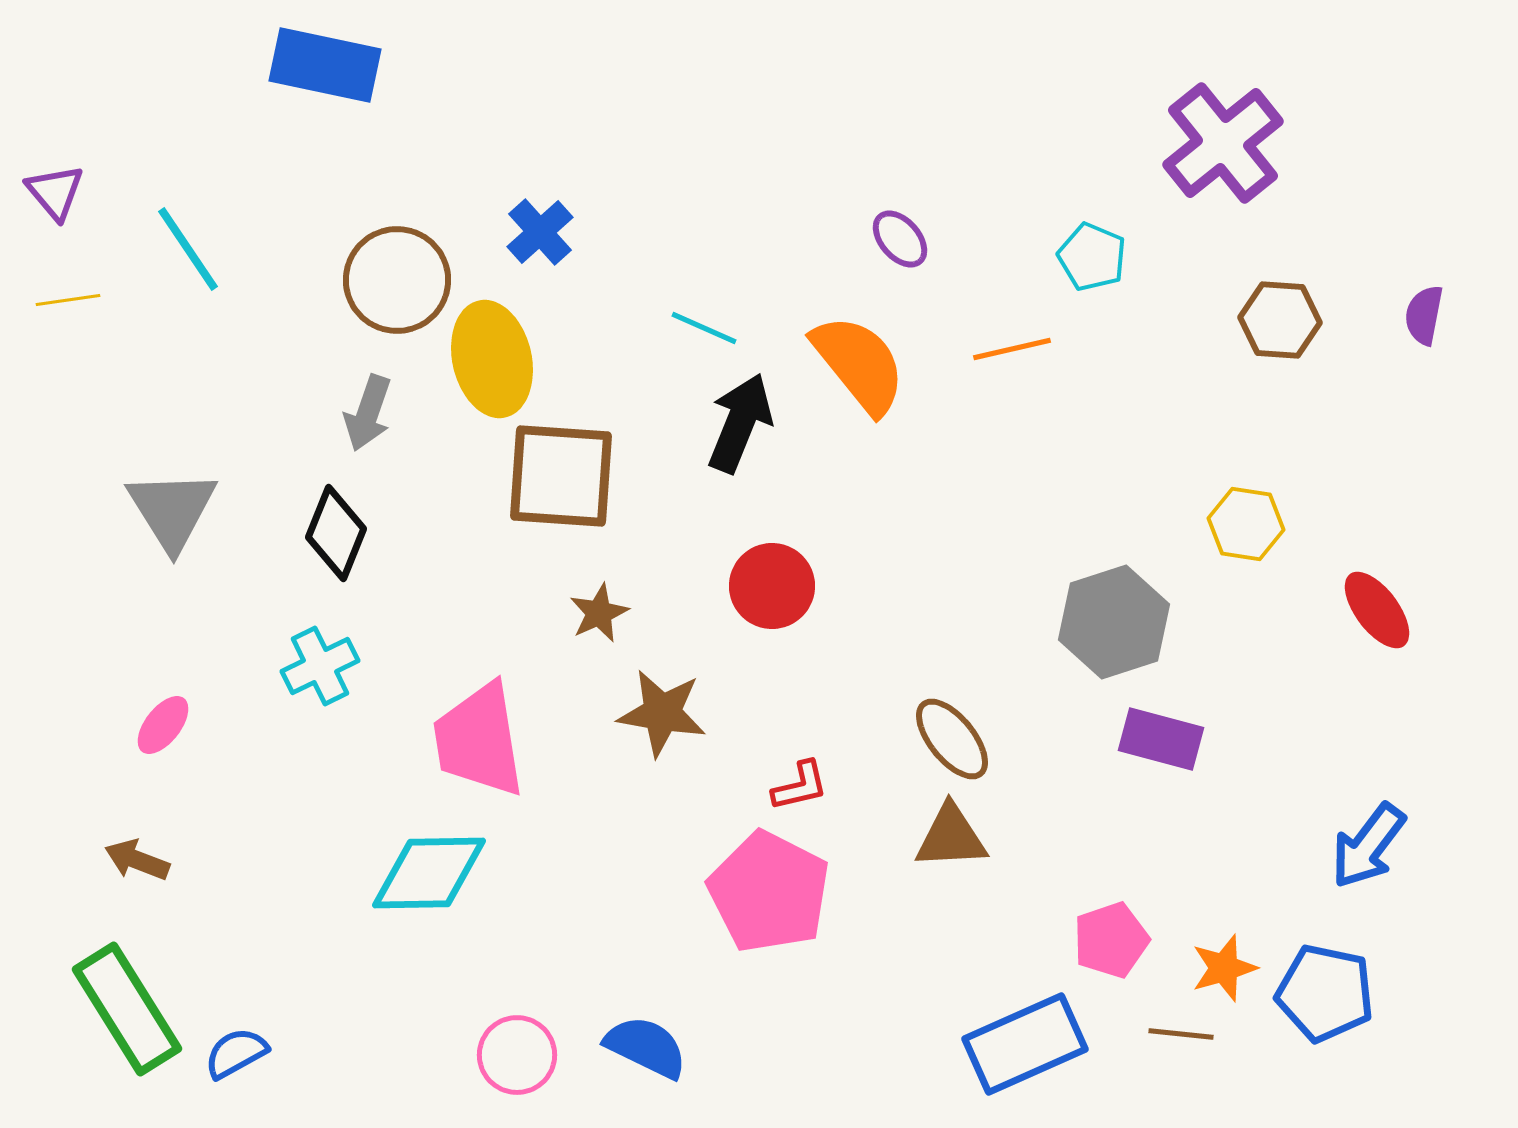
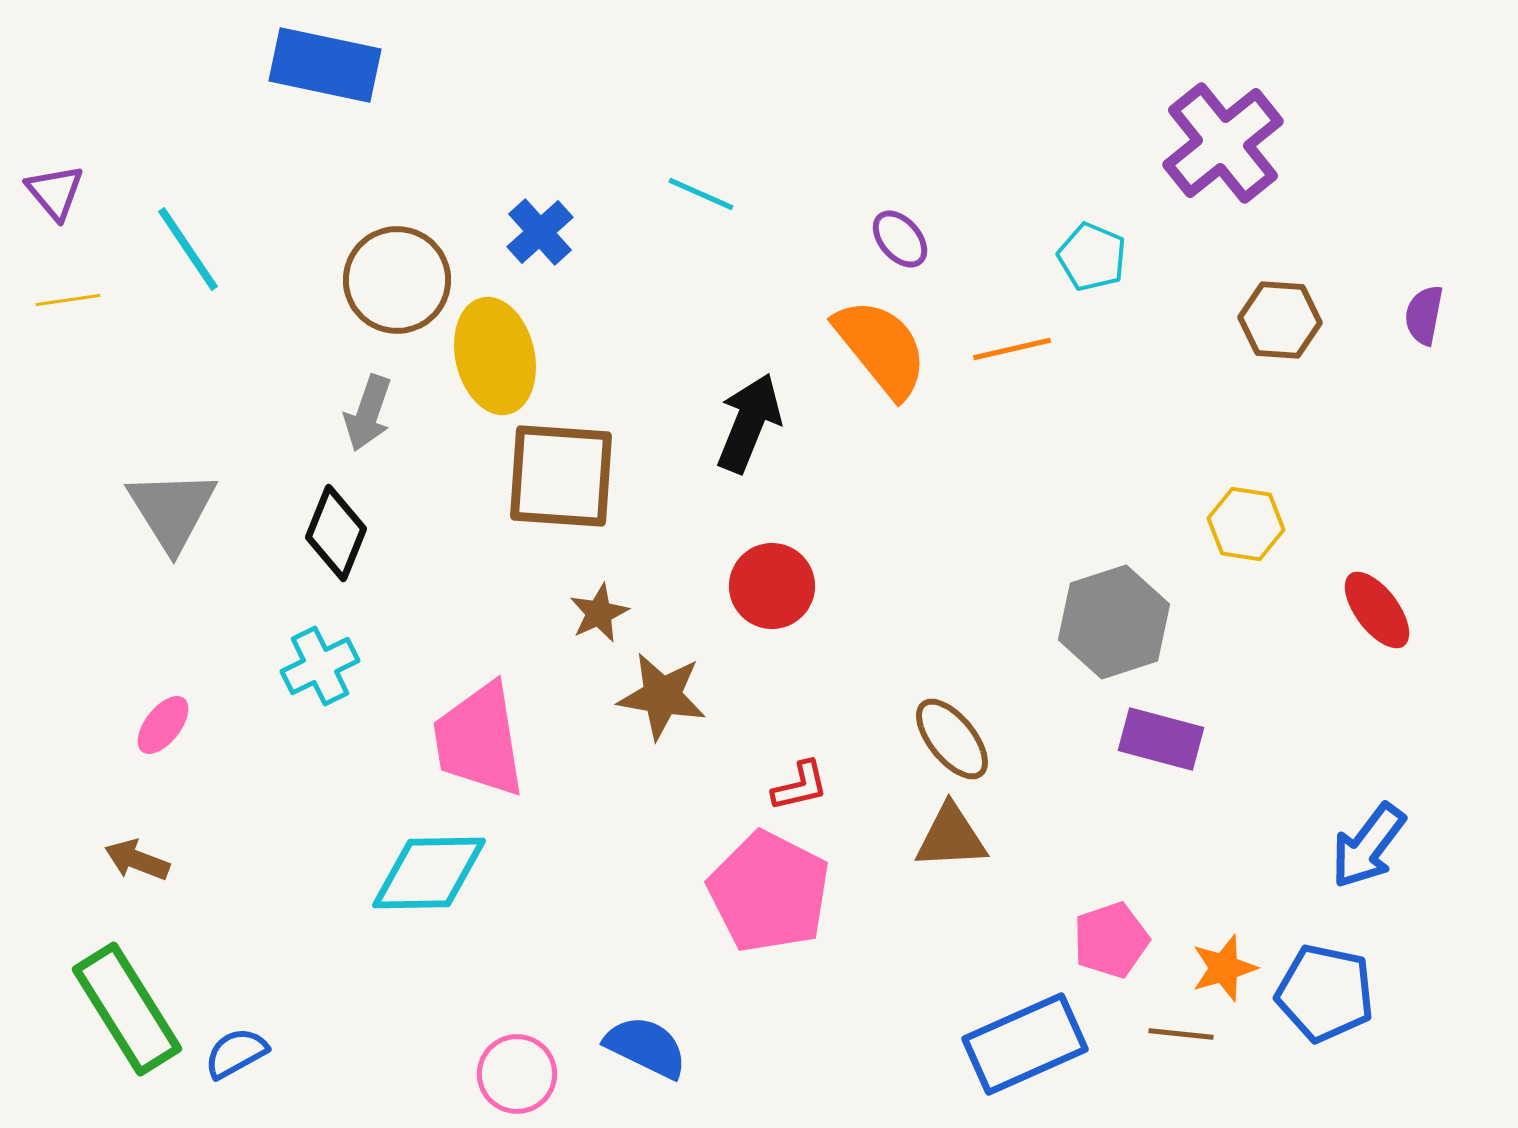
cyan line at (704, 328): moved 3 px left, 134 px up
yellow ellipse at (492, 359): moved 3 px right, 3 px up
orange semicircle at (859, 364): moved 22 px right, 16 px up
black arrow at (740, 423): moved 9 px right
brown star at (662, 713): moved 17 px up
pink circle at (517, 1055): moved 19 px down
